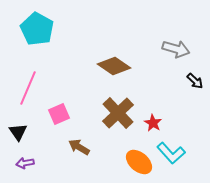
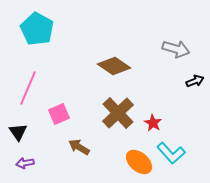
black arrow: rotated 66 degrees counterclockwise
